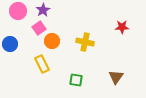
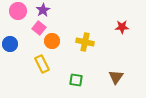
pink square: rotated 16 degrees counterclockwise
